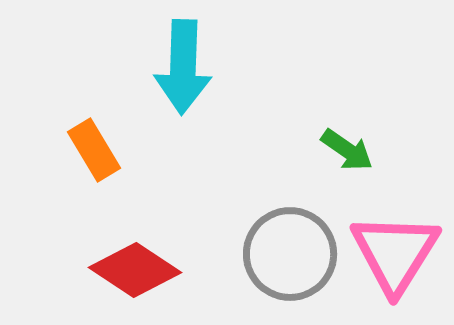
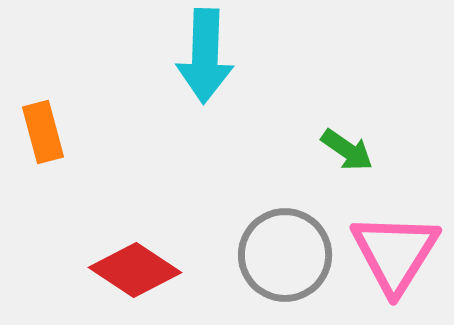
cyan arrow: moved 22 px right, 11 px up
orange rectangle: moved 51 px left, 18 px up; rotated 16 degrees clockwise
gray circle: moved 5 px left, 1 px down
